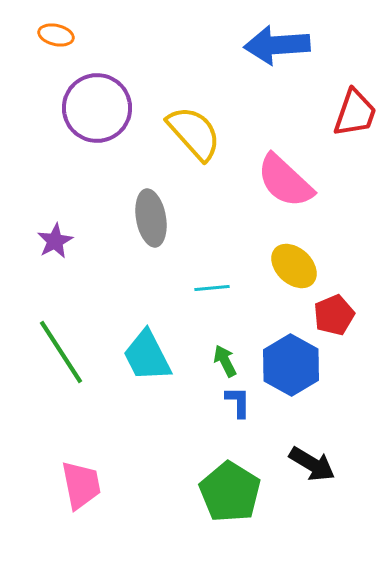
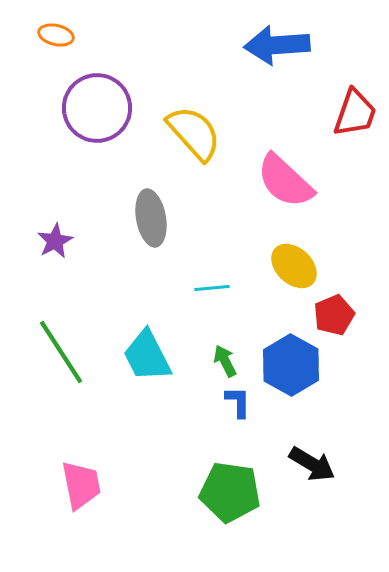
green pentagon: rotated 24 degrees counterclockwise
